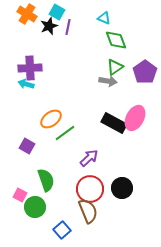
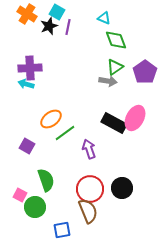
purple arrow: moved 9 px up; rotated 66 degrees counterclockwise
blue square: rotated 30 degrees clockwise
